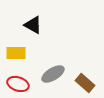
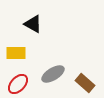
black triangle: moved 1 px up
red ellipse: rotated 65 degrees counterclockwise
